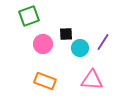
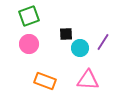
pink circle: moved 14 px left
pink triangle: moved 4 px left
